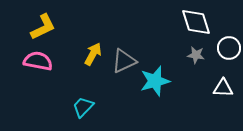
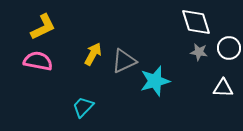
gray star: moved 3 px right, 3 px up
